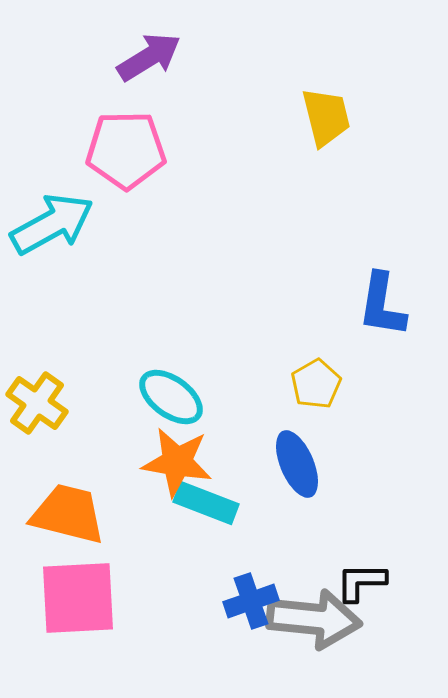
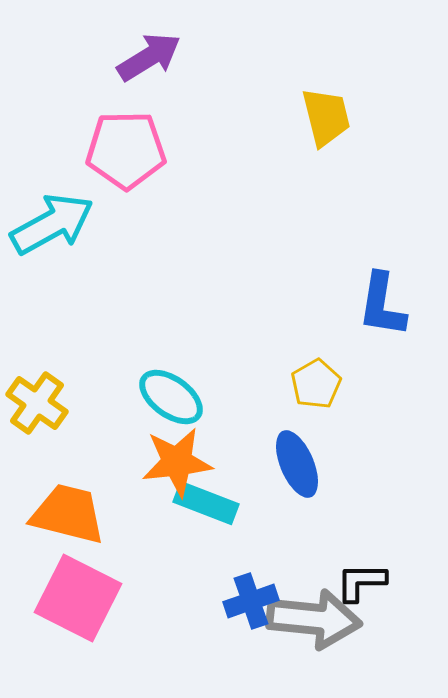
orange star: rotated 16 degrees counterclockwise
pink square: rotated 30 degrees clockwise
